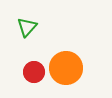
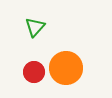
green triangle: moved 8 px right
